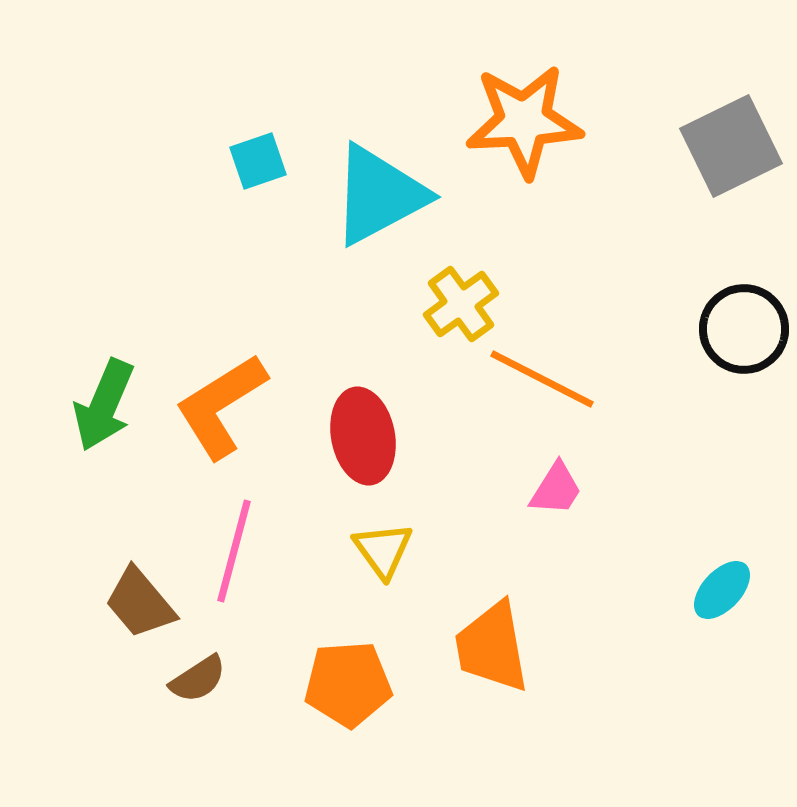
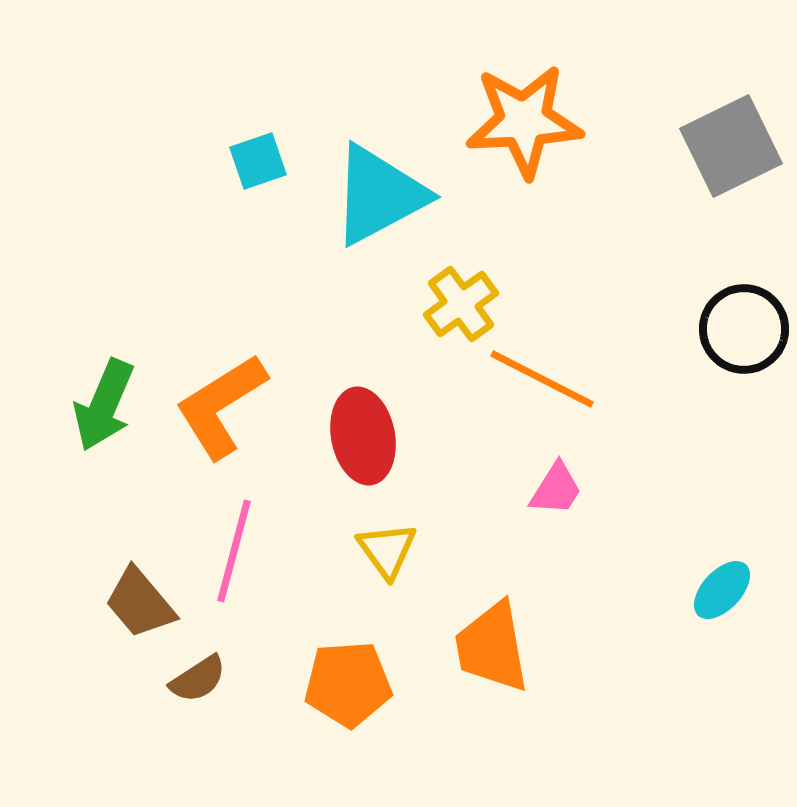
yellow triangle: moved 4 px right
